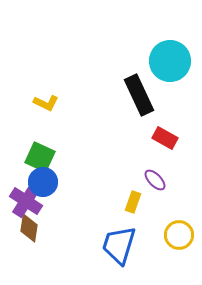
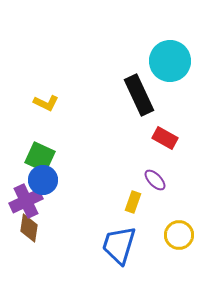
blue circle: moved 2 px up
purple cross: rotated 32 degrees clockwise
